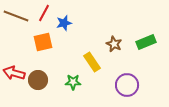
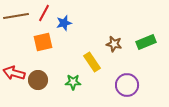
brown line: rotated 30 degrees counterclockwise
brown star: rotated 14 degrees counterclockwise
